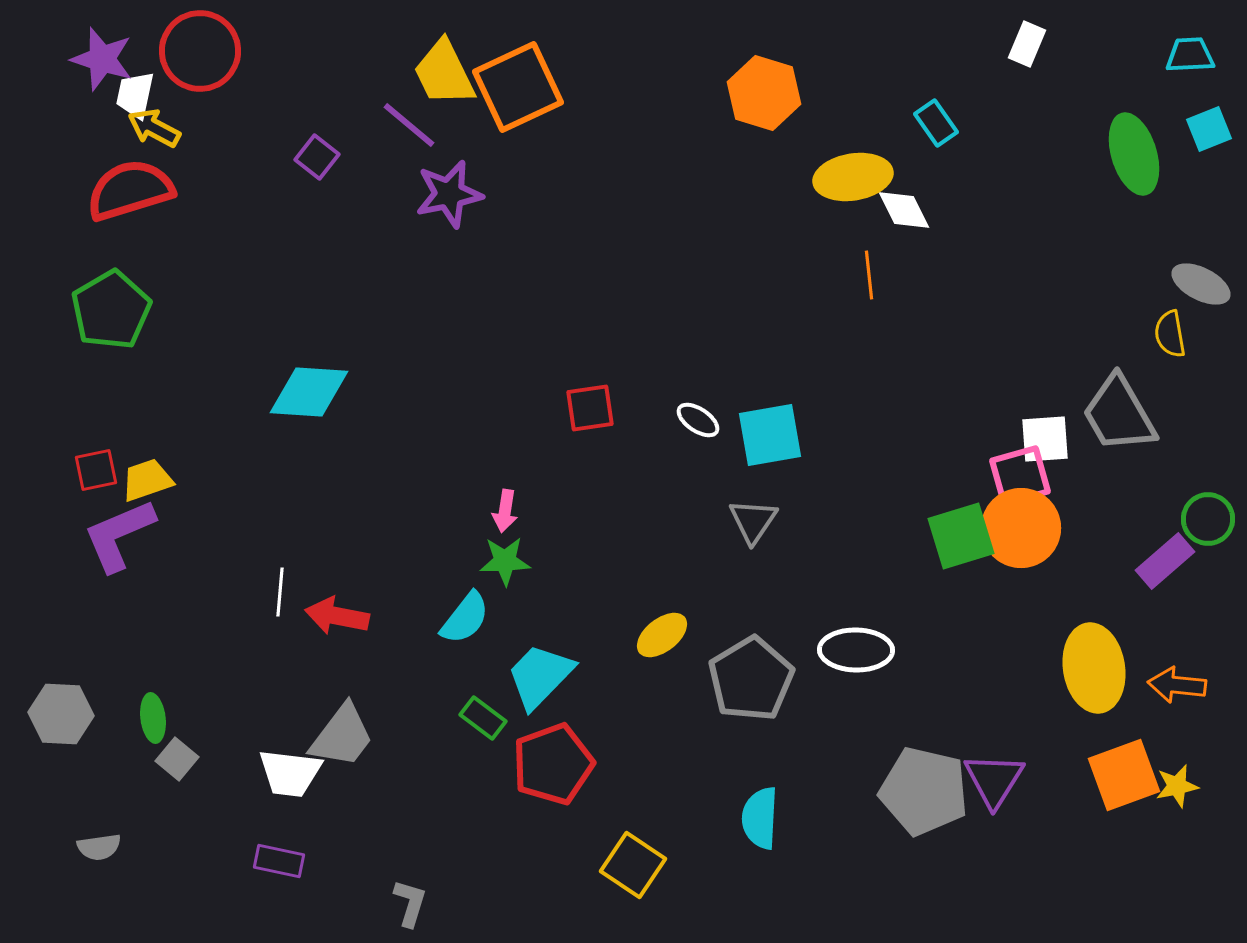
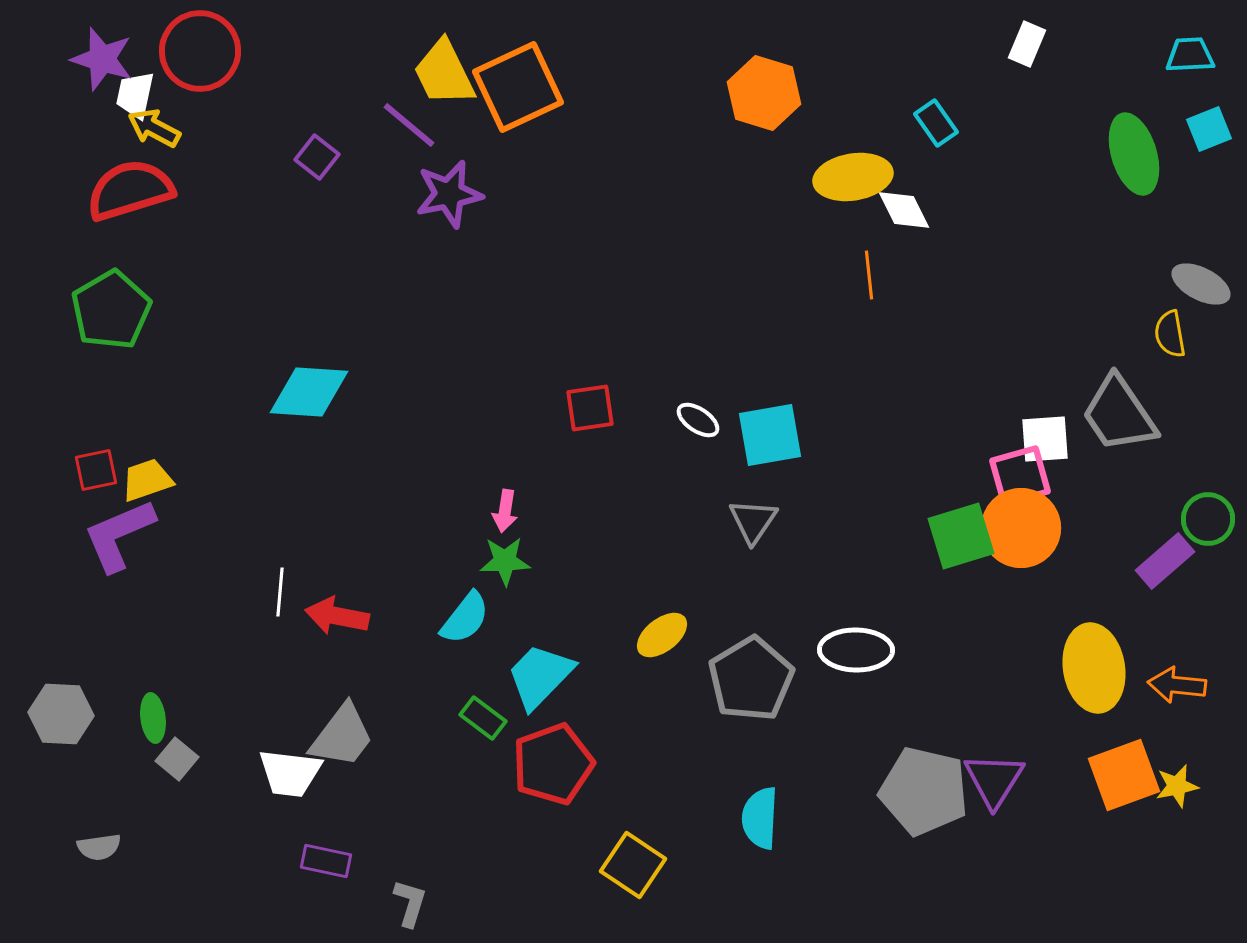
gray trapezoid at (1119, 414): rotated 4 degrees counterclockwise
purple rectangle at (279, 861): moved 47 px right
